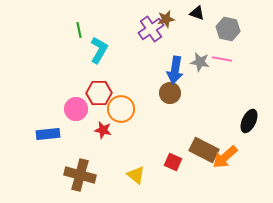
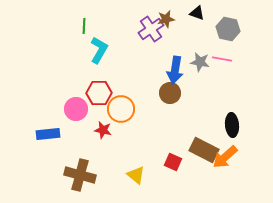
green line: moved 5 px right, 4 px up; rotated 14 degrees clockwise
black ellipse: moved 17 px left, 4 px down; rotated 30 degrees counterclockwise
